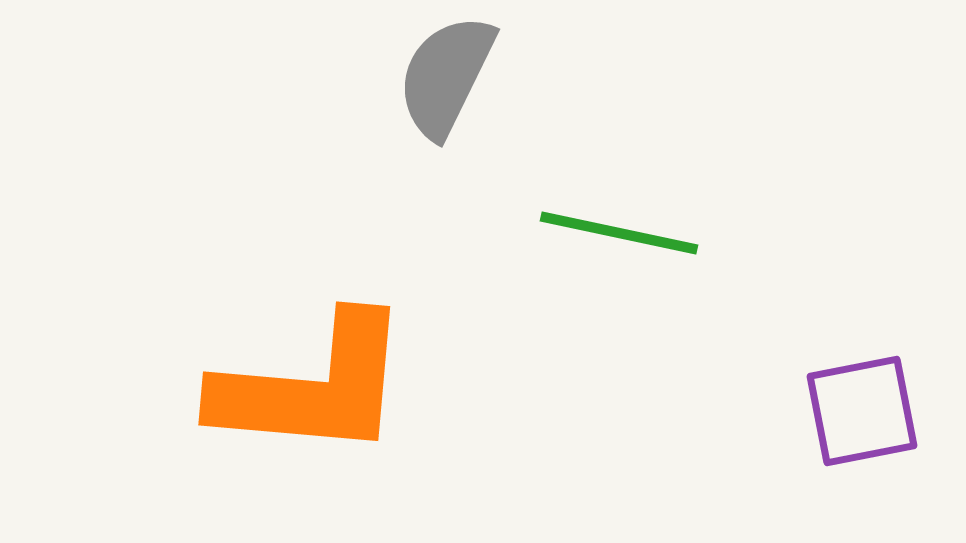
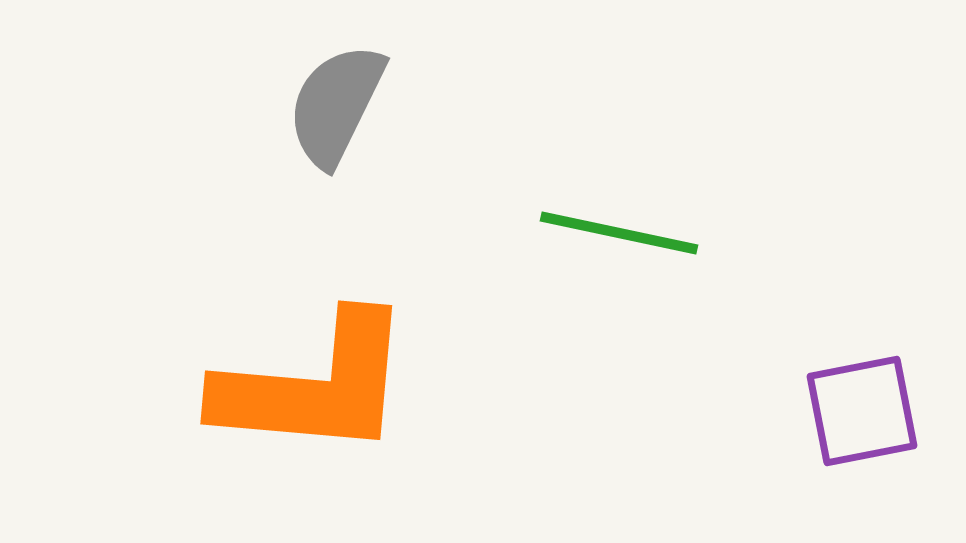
gray semicircle: moved 110 px left, 29 px down
orange L-shape: moved 2 px right, 1 px up
